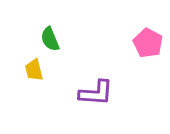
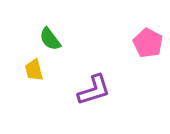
green semicircle: rotated 15 degrees counterclockwise
purple L-shape: moved 2 px left, 3 px up; rotated 21 degrees counterclockwise
